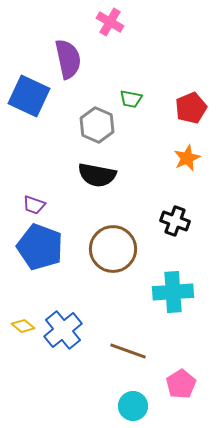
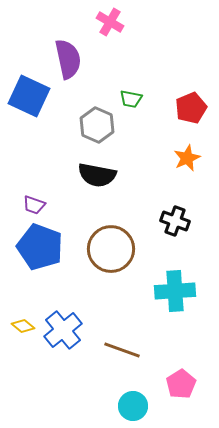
brown circle: moved 2 px left
cyan cross: moved 2 px right, 1 px up
brown line: moved 6 px left, 1 px up
